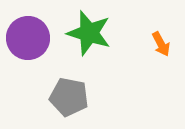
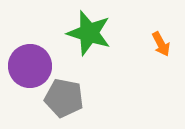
purple circle: moved 2 px right, 28 px down
gray pentagon: moved 5 px left, 1 px down
